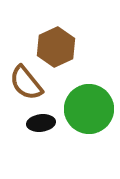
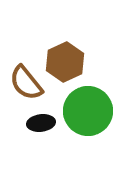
brown hexagon: moved 9 px right, 15 px down
green circle: moved 1 px left, 2 px down
